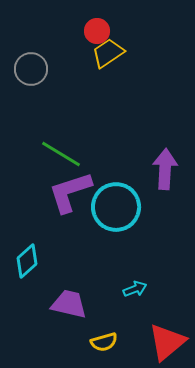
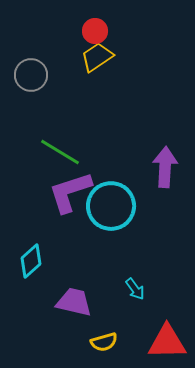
red circle: moved 2 px left
yellow trapezoid: moved 11 px left, 4 px down
gray circle: moved 6 px down
green line: moved 1 px left, 2 px up
purple arrow: moved 2 px up
cyan circle: moved 5 px left, 1 px up
cyan diamond: moved 4 px right
cyan arrow: rotated 75 degrees clockwise
purple trapezoid: moved 5 px right, 2 px up
red triangle: rotated 39 degrees clockwise
